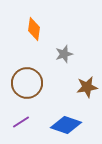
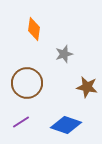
brown star: rotated 20 degrees clockwise
